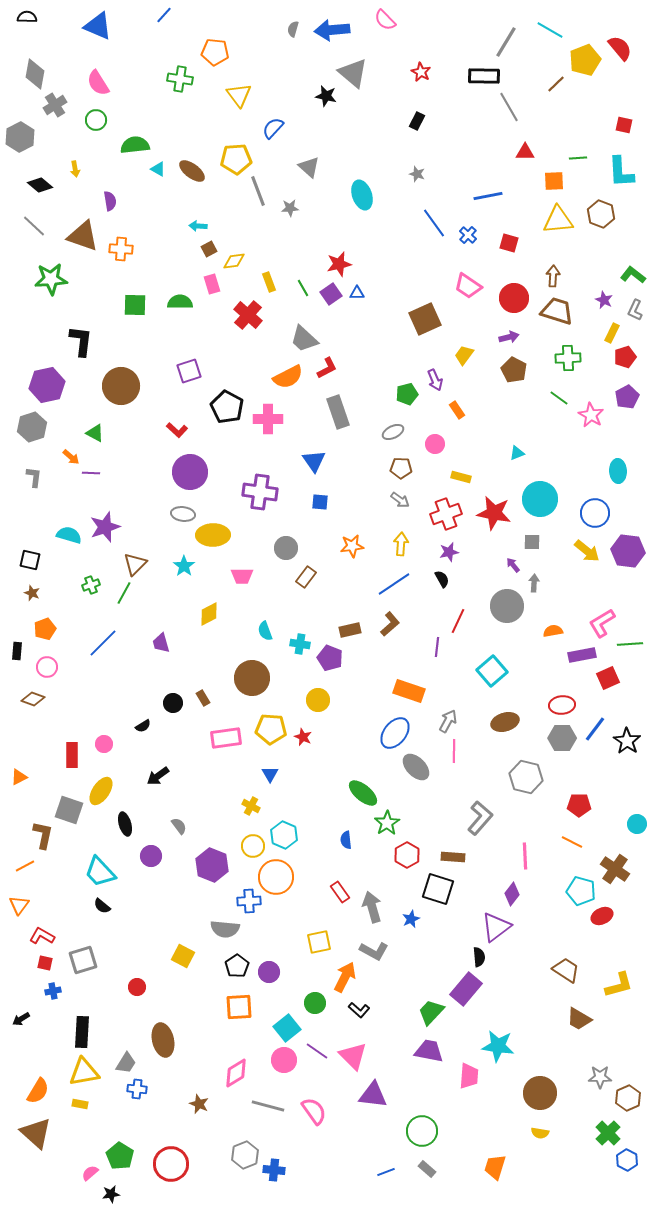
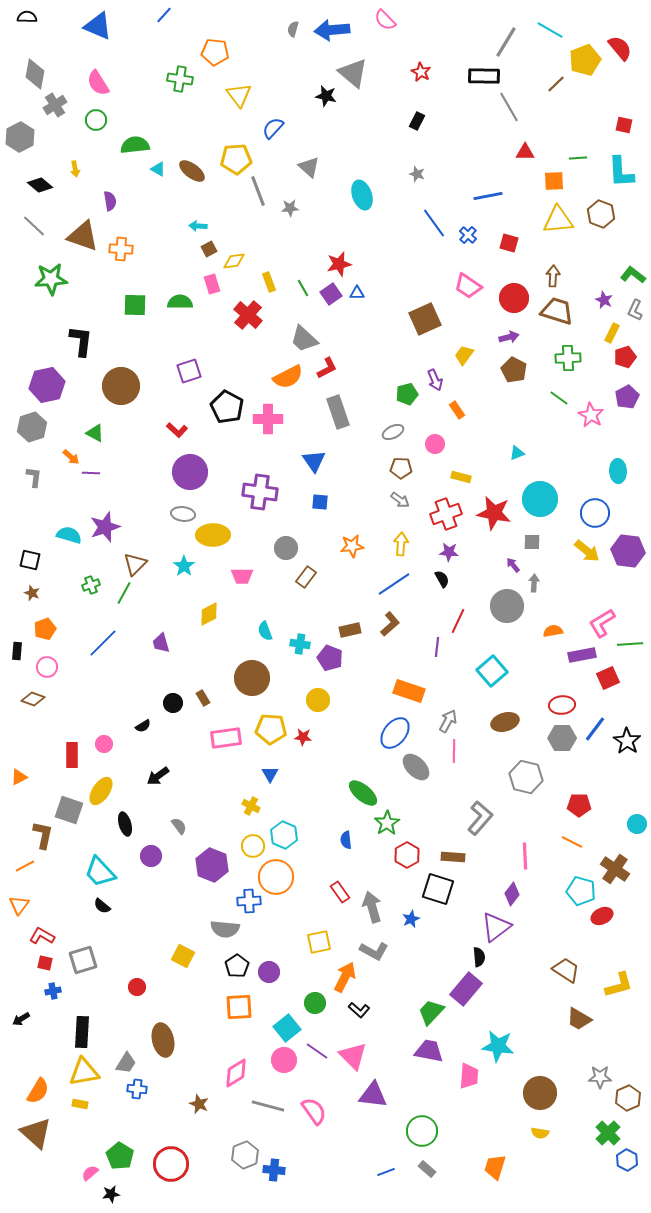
purple star at (449, 552): rotated 18 degrees clockwise
red star at (303, 737): rotated 18 degrees counterclockwise
